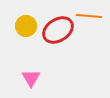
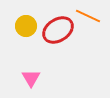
orange line: moved 1 px left; rotated 20 degrees clockwise
